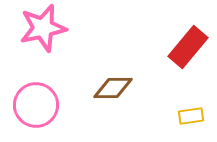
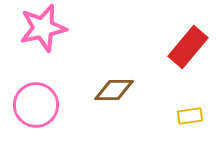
brown diamond: moved 1 px right, 2 px down
yellow rectangle: moved 1 px left
